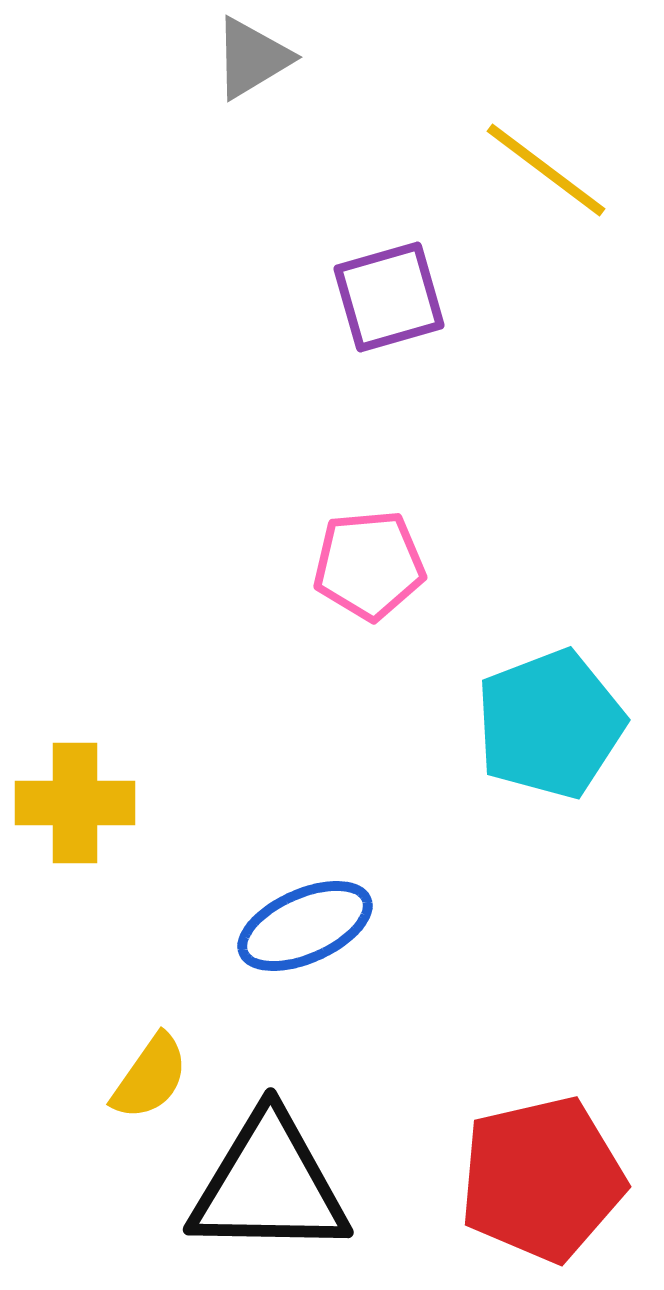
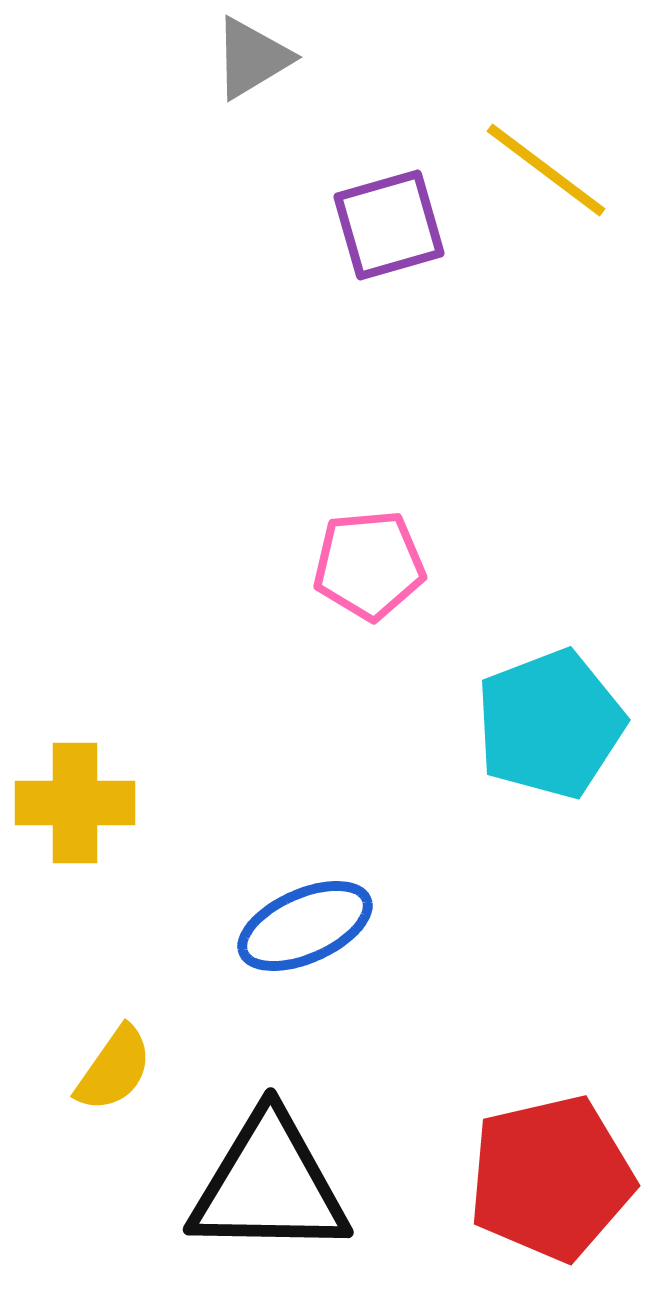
purple square: moved 72 px up
yellow semicircle: moved 36 px left, 8 px up
red pentagon: moved 9 px right, 1 px up
